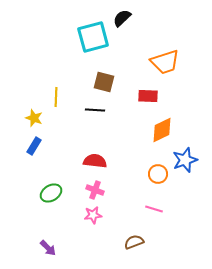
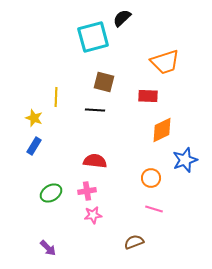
orange circle: moved 7 px left, 4 px down
pink cross: moved 8 px left, 1 px down; rotated 30 degrees counterclockwise
